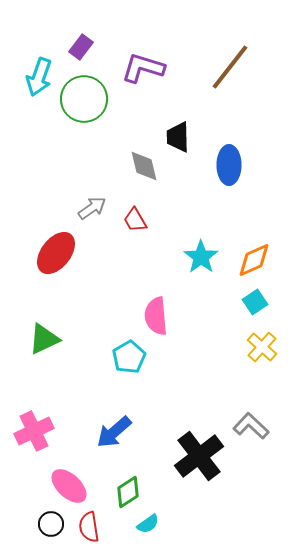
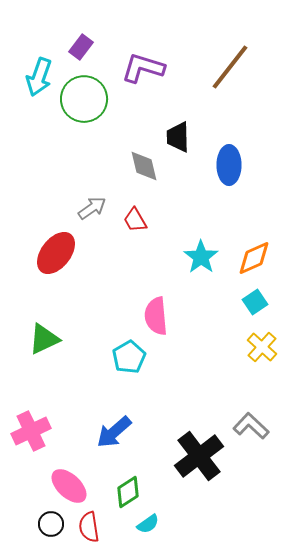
orange diamond: moved 2 px up
pink cross: moved 3 px left
